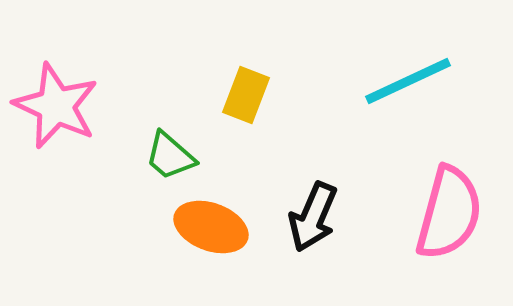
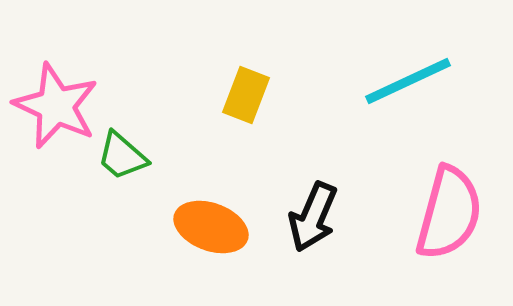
green trapezoid: moved 48 px left
